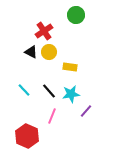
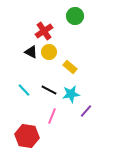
green circle: moved 1 px left, 1 px down
yellow rectangle: rotated 32 degrees clockwise
black line: moved 1 px up; rotated 21 degrees counterclockwise
red hexagon: rotated 15 degrees counterclockwise
